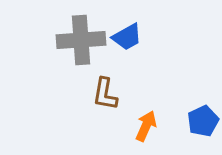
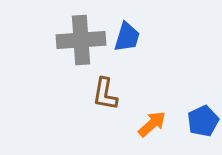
blue trapezoid: rotated 44 degrees counterclockwise
orange arrow: moved 6 px right, 2 px up; rotated 24 degrees clockwise
